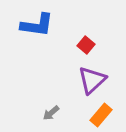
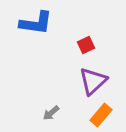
blue L-shape: moved 1 px left, 2 px up
red square: rotated 24 degrees clockwise
purple triangle: moved 1 px right, 1 px down
